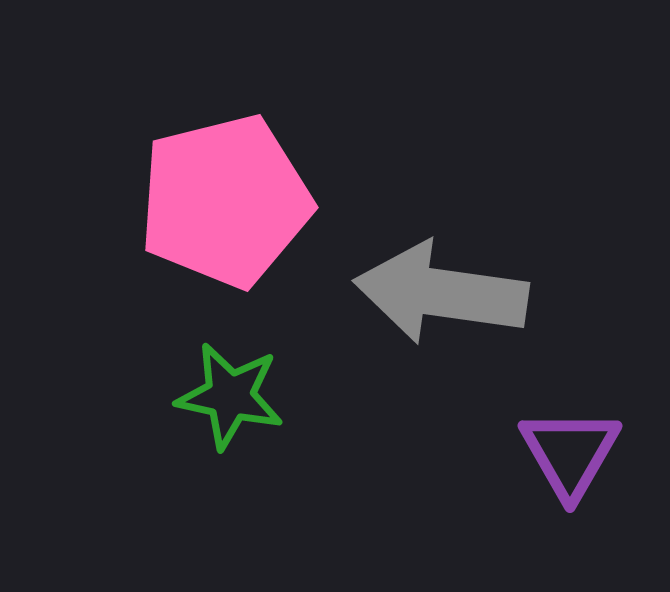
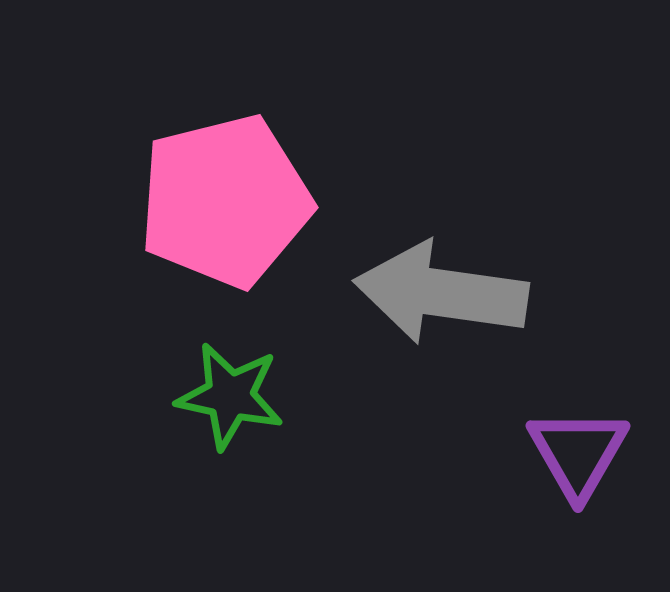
purple triangle: moved 8 px right
